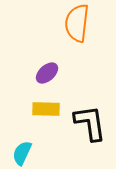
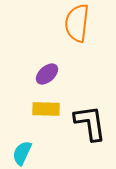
purple ellipse: moved 1 px down
